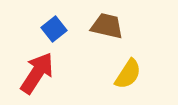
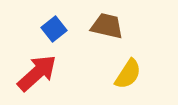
red arrow: rotated 15 degrees clockwise
